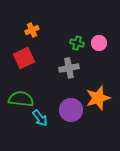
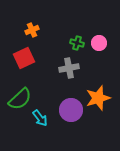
green semicircle: moved 1 px left; rotated 130 degrees clockwise
